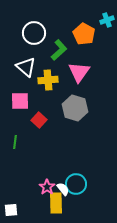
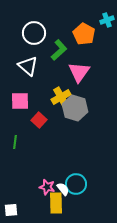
white triangle: moved 2 px right, 1 px up
yellow cross: moved 13 px right, 17 px down; rotated 24 degrees counterclockwise
pink star: rotated 21 degrees counterclockwise
